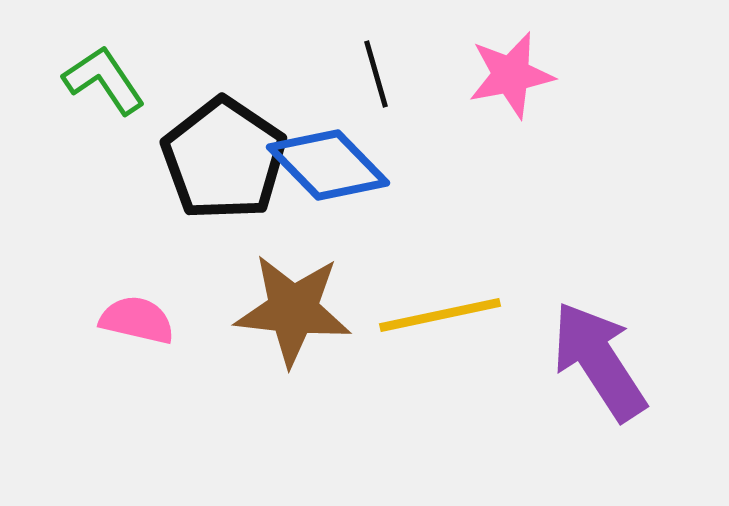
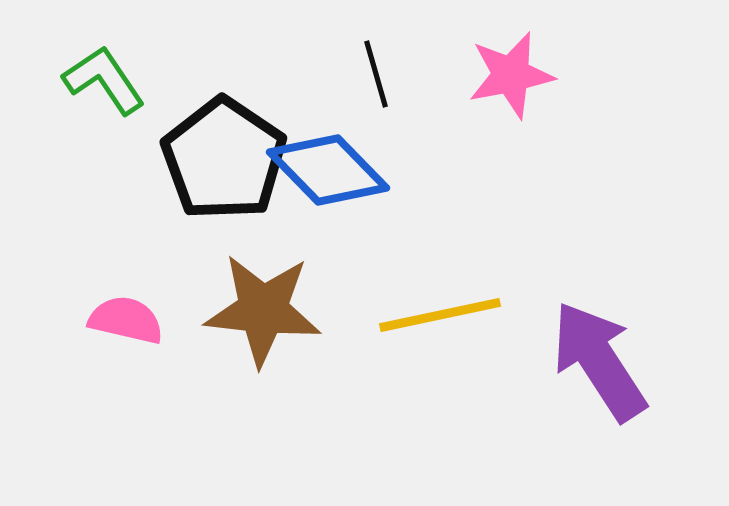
blue diamond: moved 5 px down
brown star: moved 30 px left
pink semicircle: moved 11 px left
